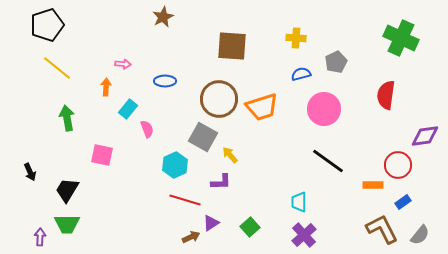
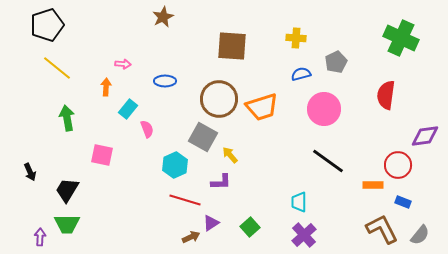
blue rectangle: rotated 56 degrees clockwise
